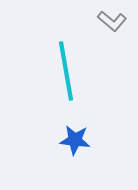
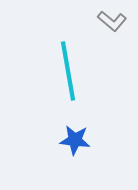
cyan line: moved 2 px right
